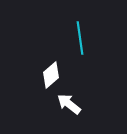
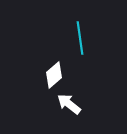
white diamond: moved 3 px right
